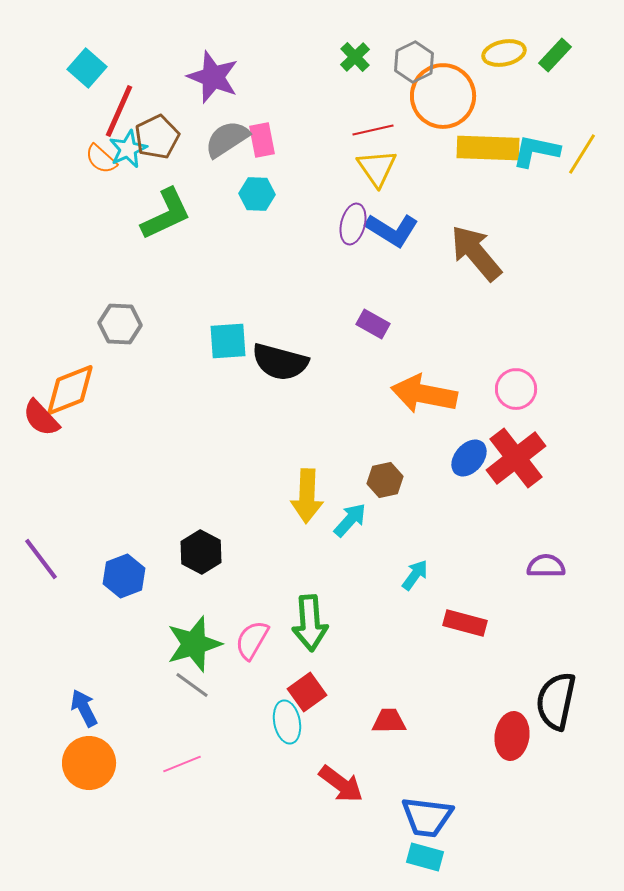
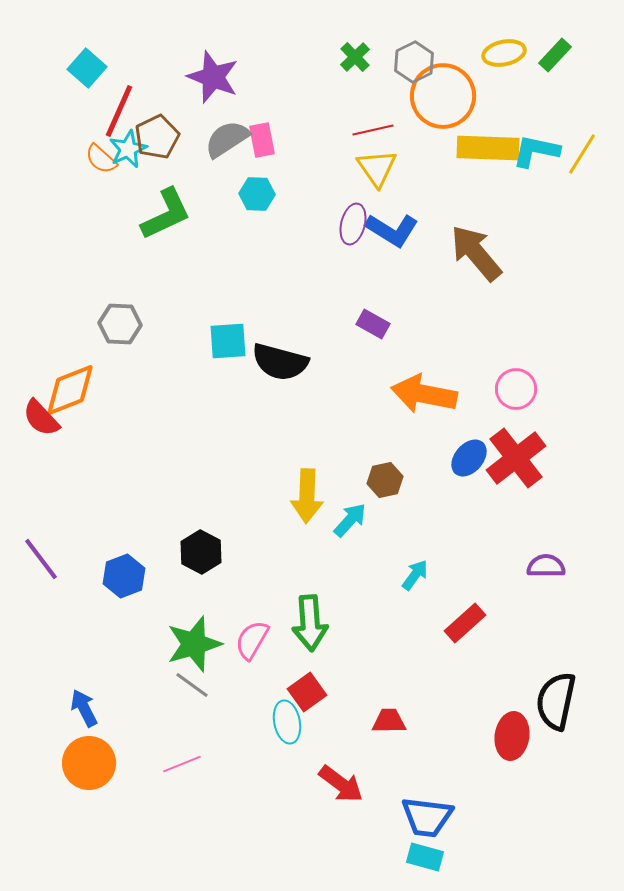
red rectangle at (465, 623): rotated 57 degrees counterclockwise
